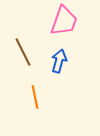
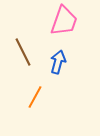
blue arrow: moved 1 px left, 1 px down
orange line: rotated 40 degrees clockwise
